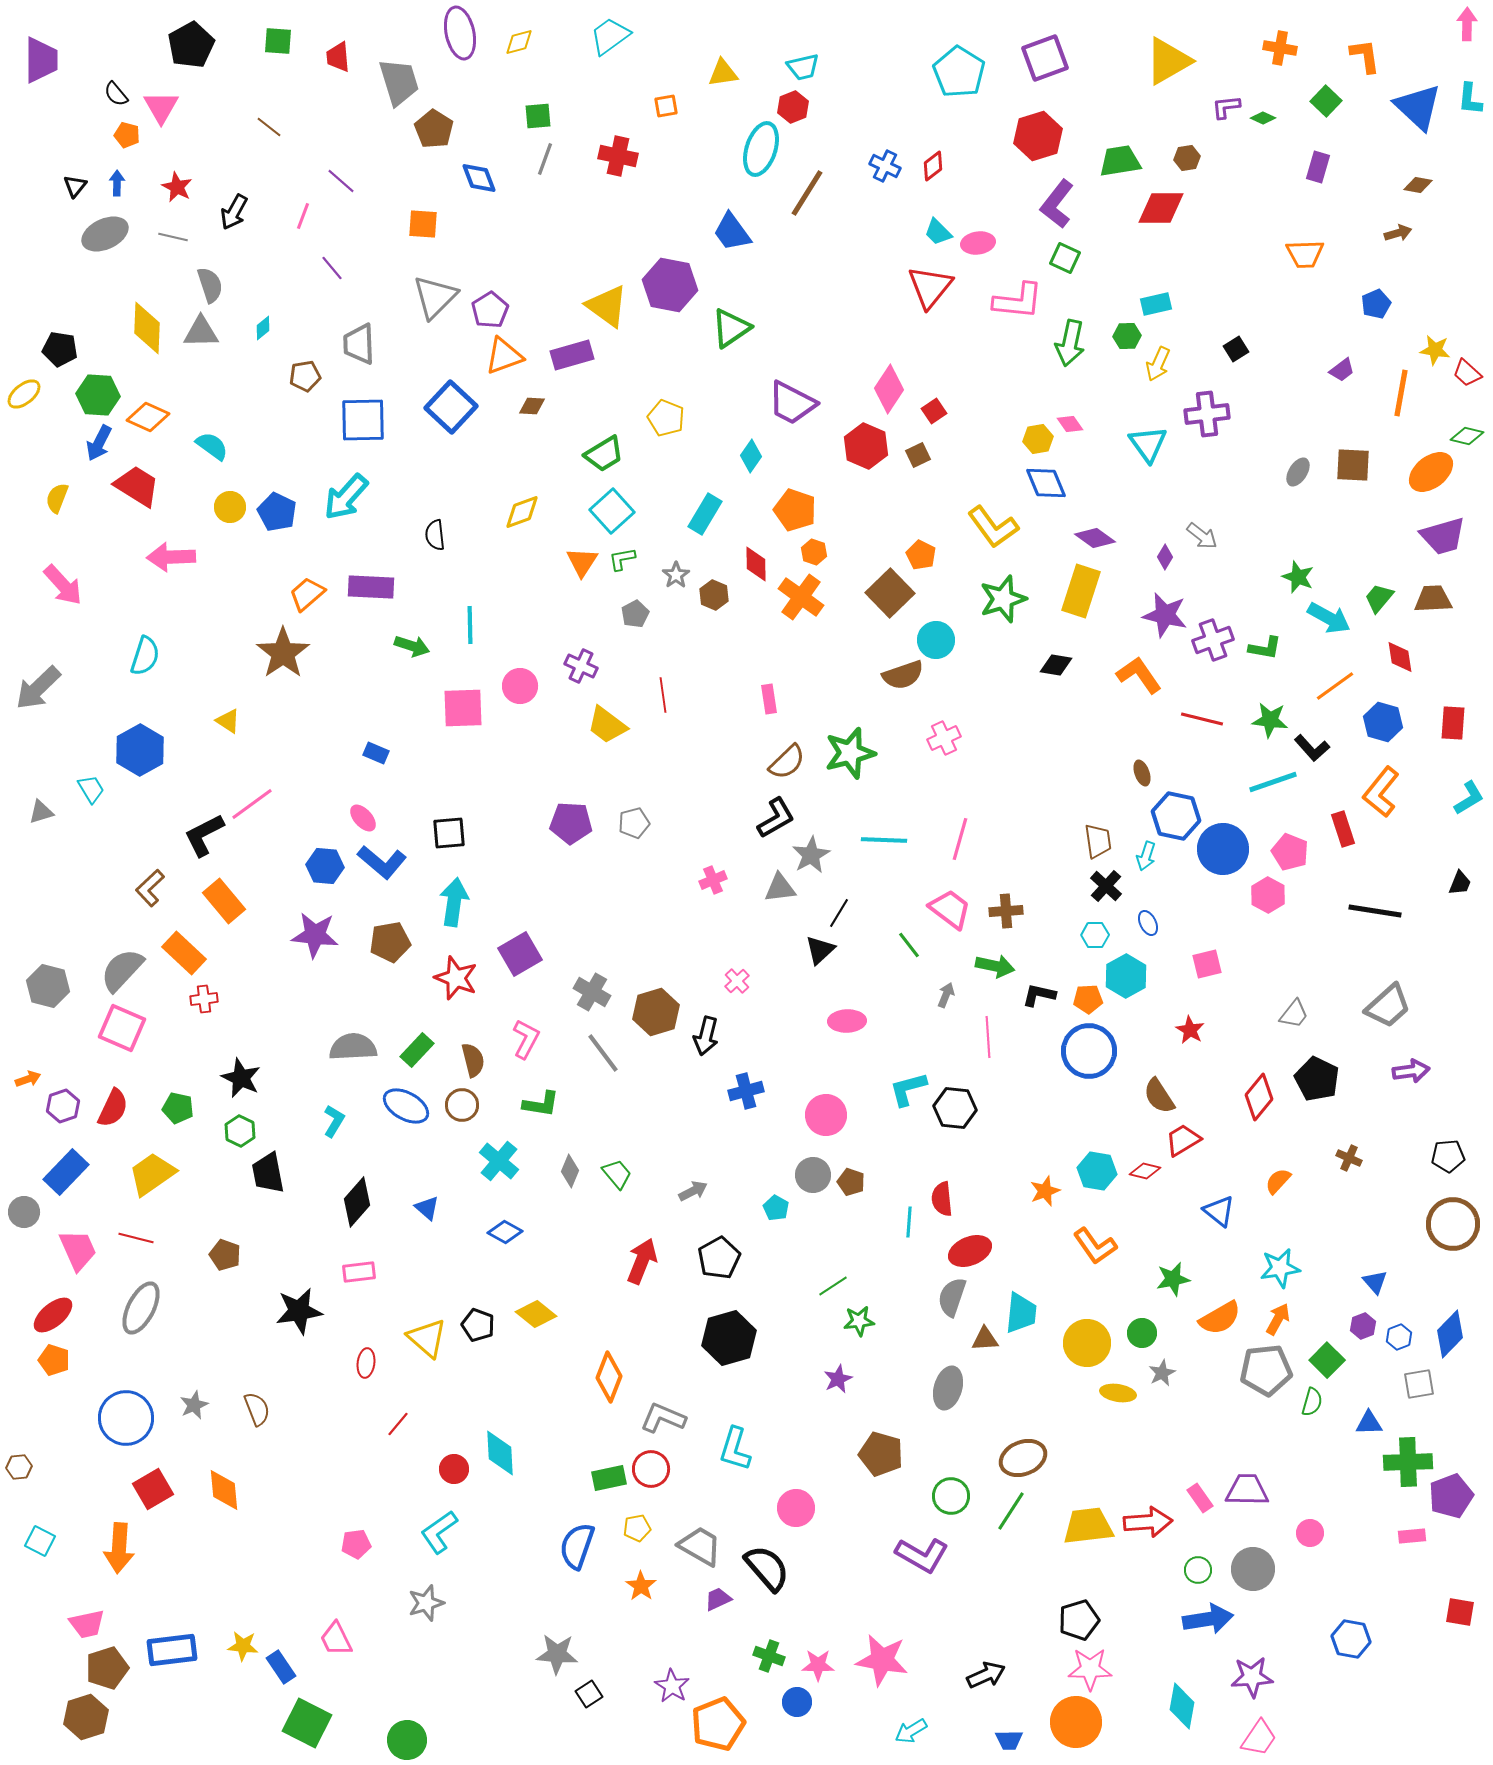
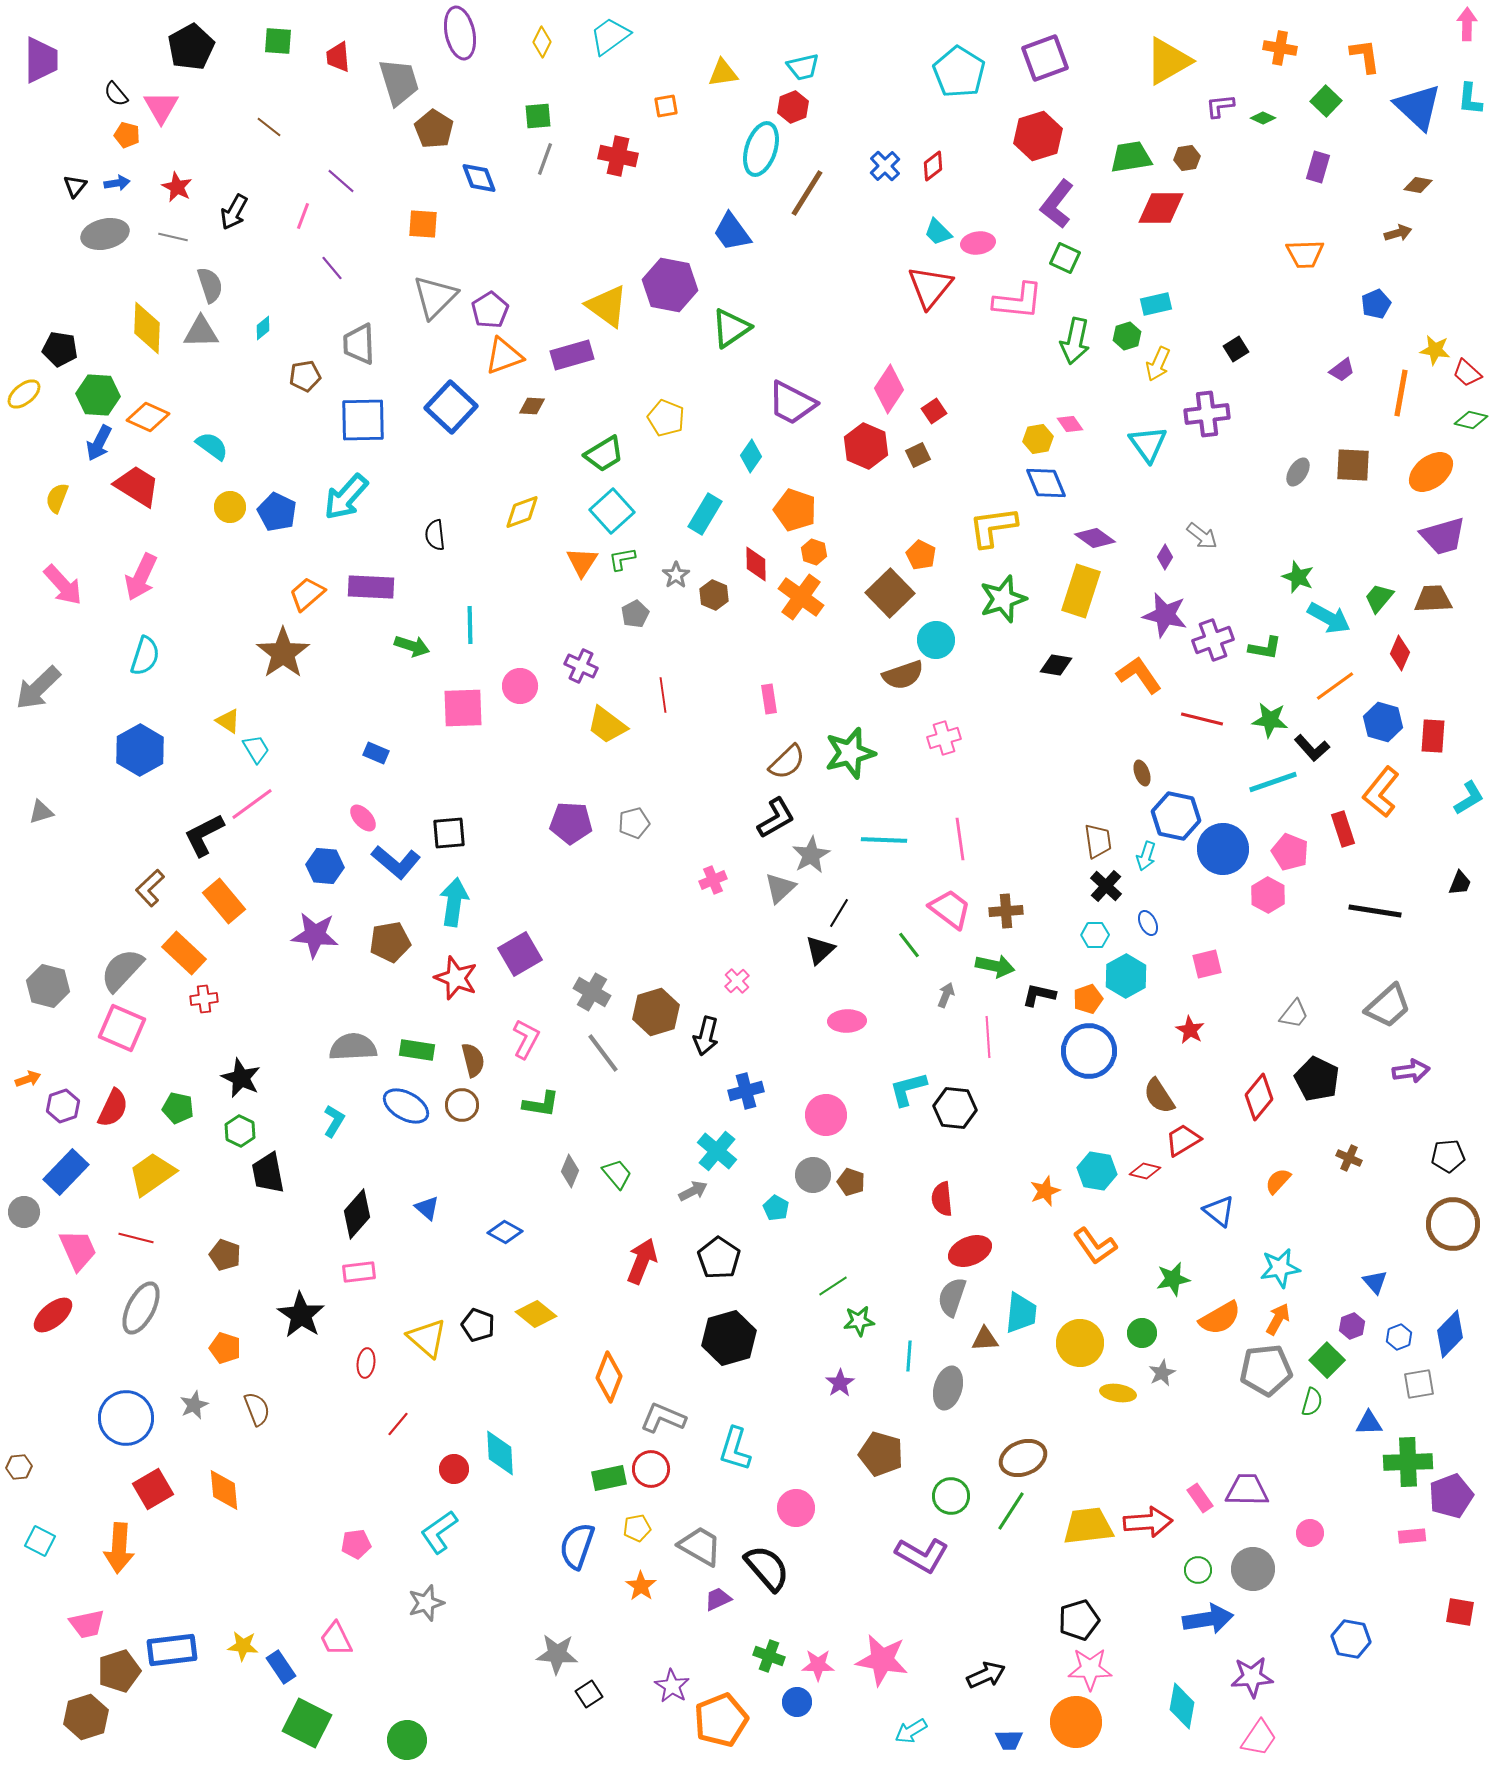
yellow diamond at (519, 42): moved 23 px right; rotated 48 degrees counterclockwise
black pentagon at (191, 45): moved 2 px down
purple L-shape at (1226, 107): moved 6 px left, 1 px up
green trapezoid at (1120, 161): moved 11 px right, 4 px up
blue cross at (885, 166): rotated 20 degrees clockwise
blue arrow at (117, 183): rotated 80 degrees clockwise
gray ellipse at (105, 234): rotated 12 degrees clockwise
green hexagon at (1127, 336): rotated 16 degrees counterclockwise
green arrow at (1070, 343): moved 5 px right, 2 px up
green diamond at (1467, 436): moved 4 px right, 16 px up
yellow L-shape at (993, 527): rotated 118 degrees clockwise
pink arrow at (171, 557): moved 30 px left, 20 px down; rotated 63 degrees counterclockwise
red diamond at (1400, 657): moved 4 px up; rotated 32 degrees clockwise
red rectangle at (1453, 723): moved 20 px left, 13 px down
pink cross at (944, 738): rotated 8 degrees clockwise
cyan trapezoid at (91, 789): moved 165 px right, 40 px up
pink line at (960, 839): rotated 24 degrees counterclockwise
blue L-shape at (382, 862): moved 14 px right
gray triangle at (780, 888): rotated 36 degrees counterclockwise
orange pentagon at (1088, 999): rotated 16 degrees counterclockwise
green rectangle at (417, 1050): rotated 56 degrees clockwise
cyan cross at (499, 1161): moved 218 px right, 10 px up
black diamond at (357, 1202): moved 12 px down
cyan line at (909, 1222): moved 134 px down
black pentagon at (719, 1258): rotated 9 degrees counterclockwise
black star at (299, 1311): moved 2 px right, 4 px down; rotated 30 degrees counterclockwise
purple hexagon at (1363, 1326): moved 11 px left
yellow circle at (1087, 1343): moved 7 px left
orange pentagon at (54, 1360): moved 171 px right, 12 px up
purple star at (838, 1379): moved 2 px right, 4 px down; rotated 8 degrees counterclockwise
brown pentagon at (107, 1668): moved 12 px right, 3 px down
orange pentagon at (718, 1724): moved 3 px right, 4 px up
